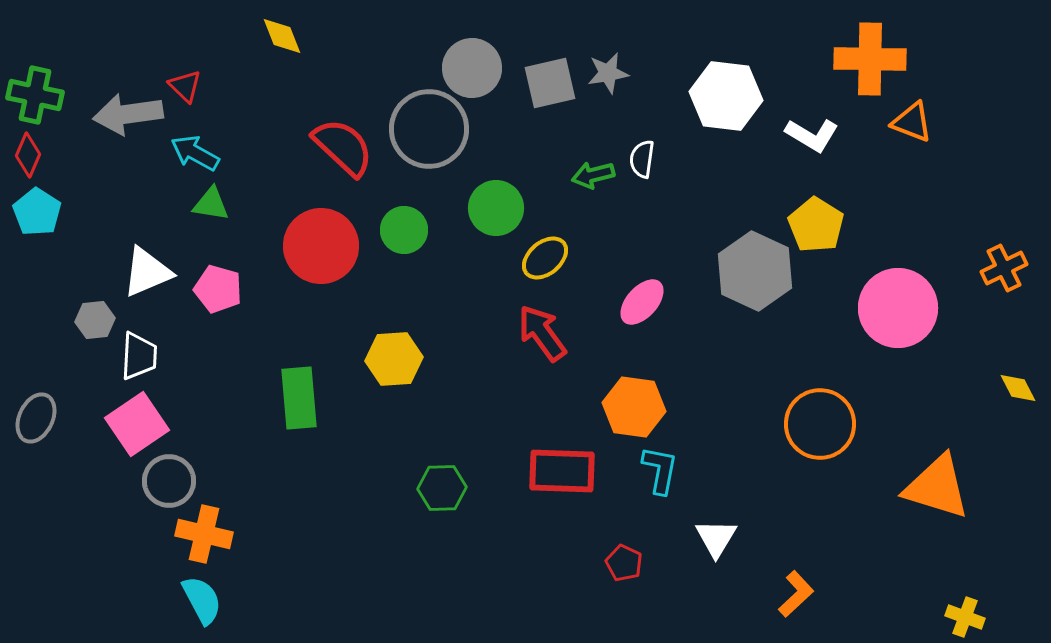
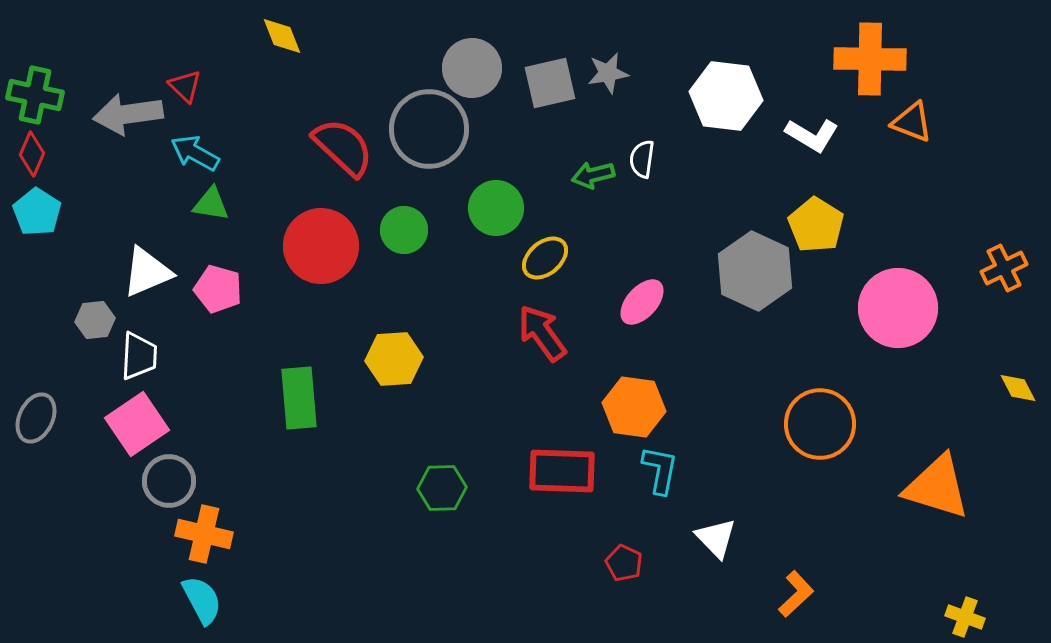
red diamond at (28, 155): moved 4 px right, 1 px up
white triangle at (716, 538): rotated 15 degrees counterclockwise
